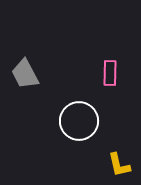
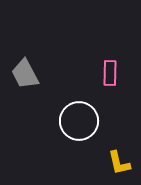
yellow L-shape: moved 2 px up
